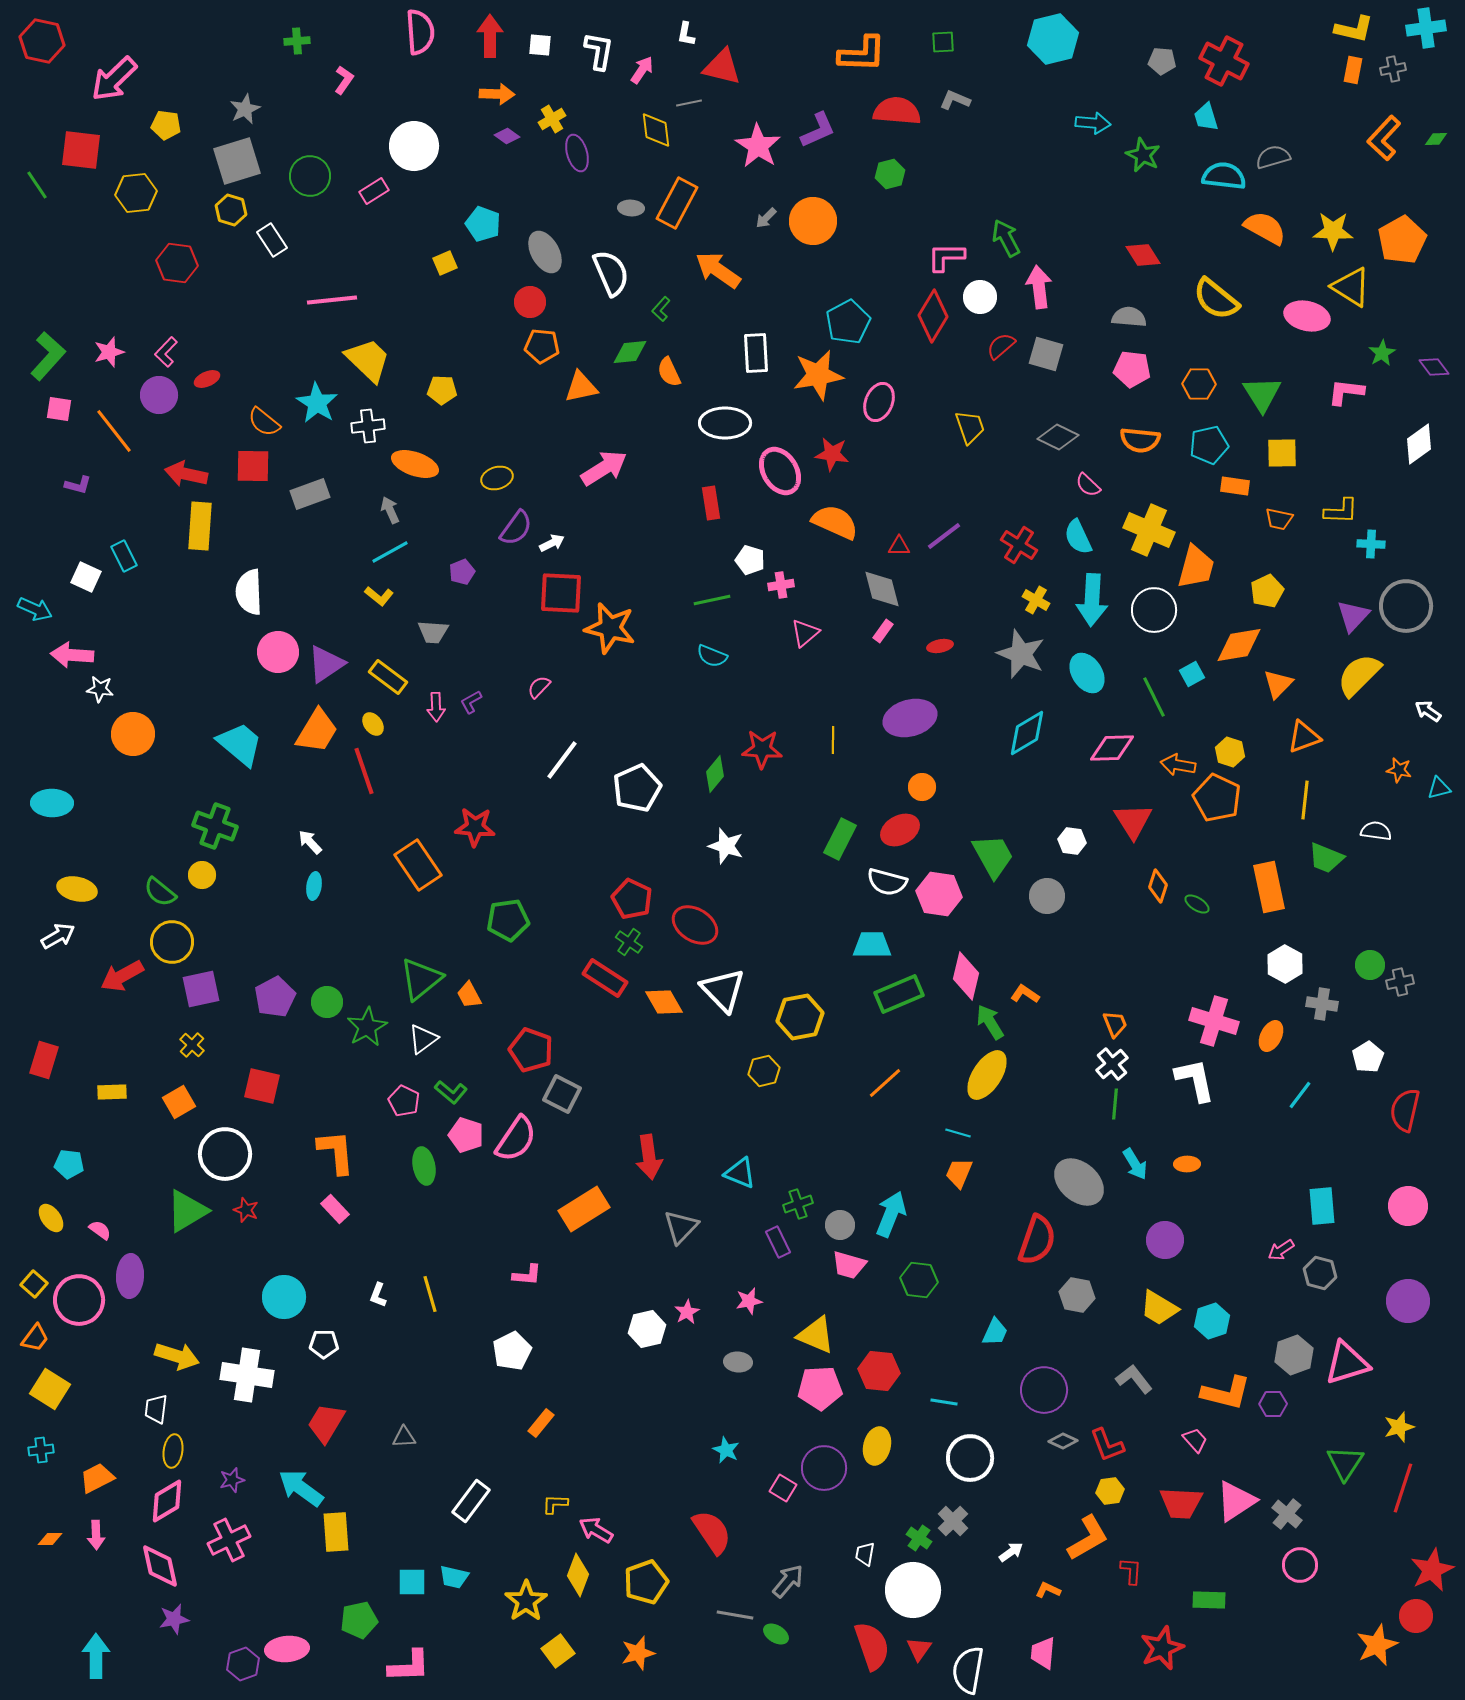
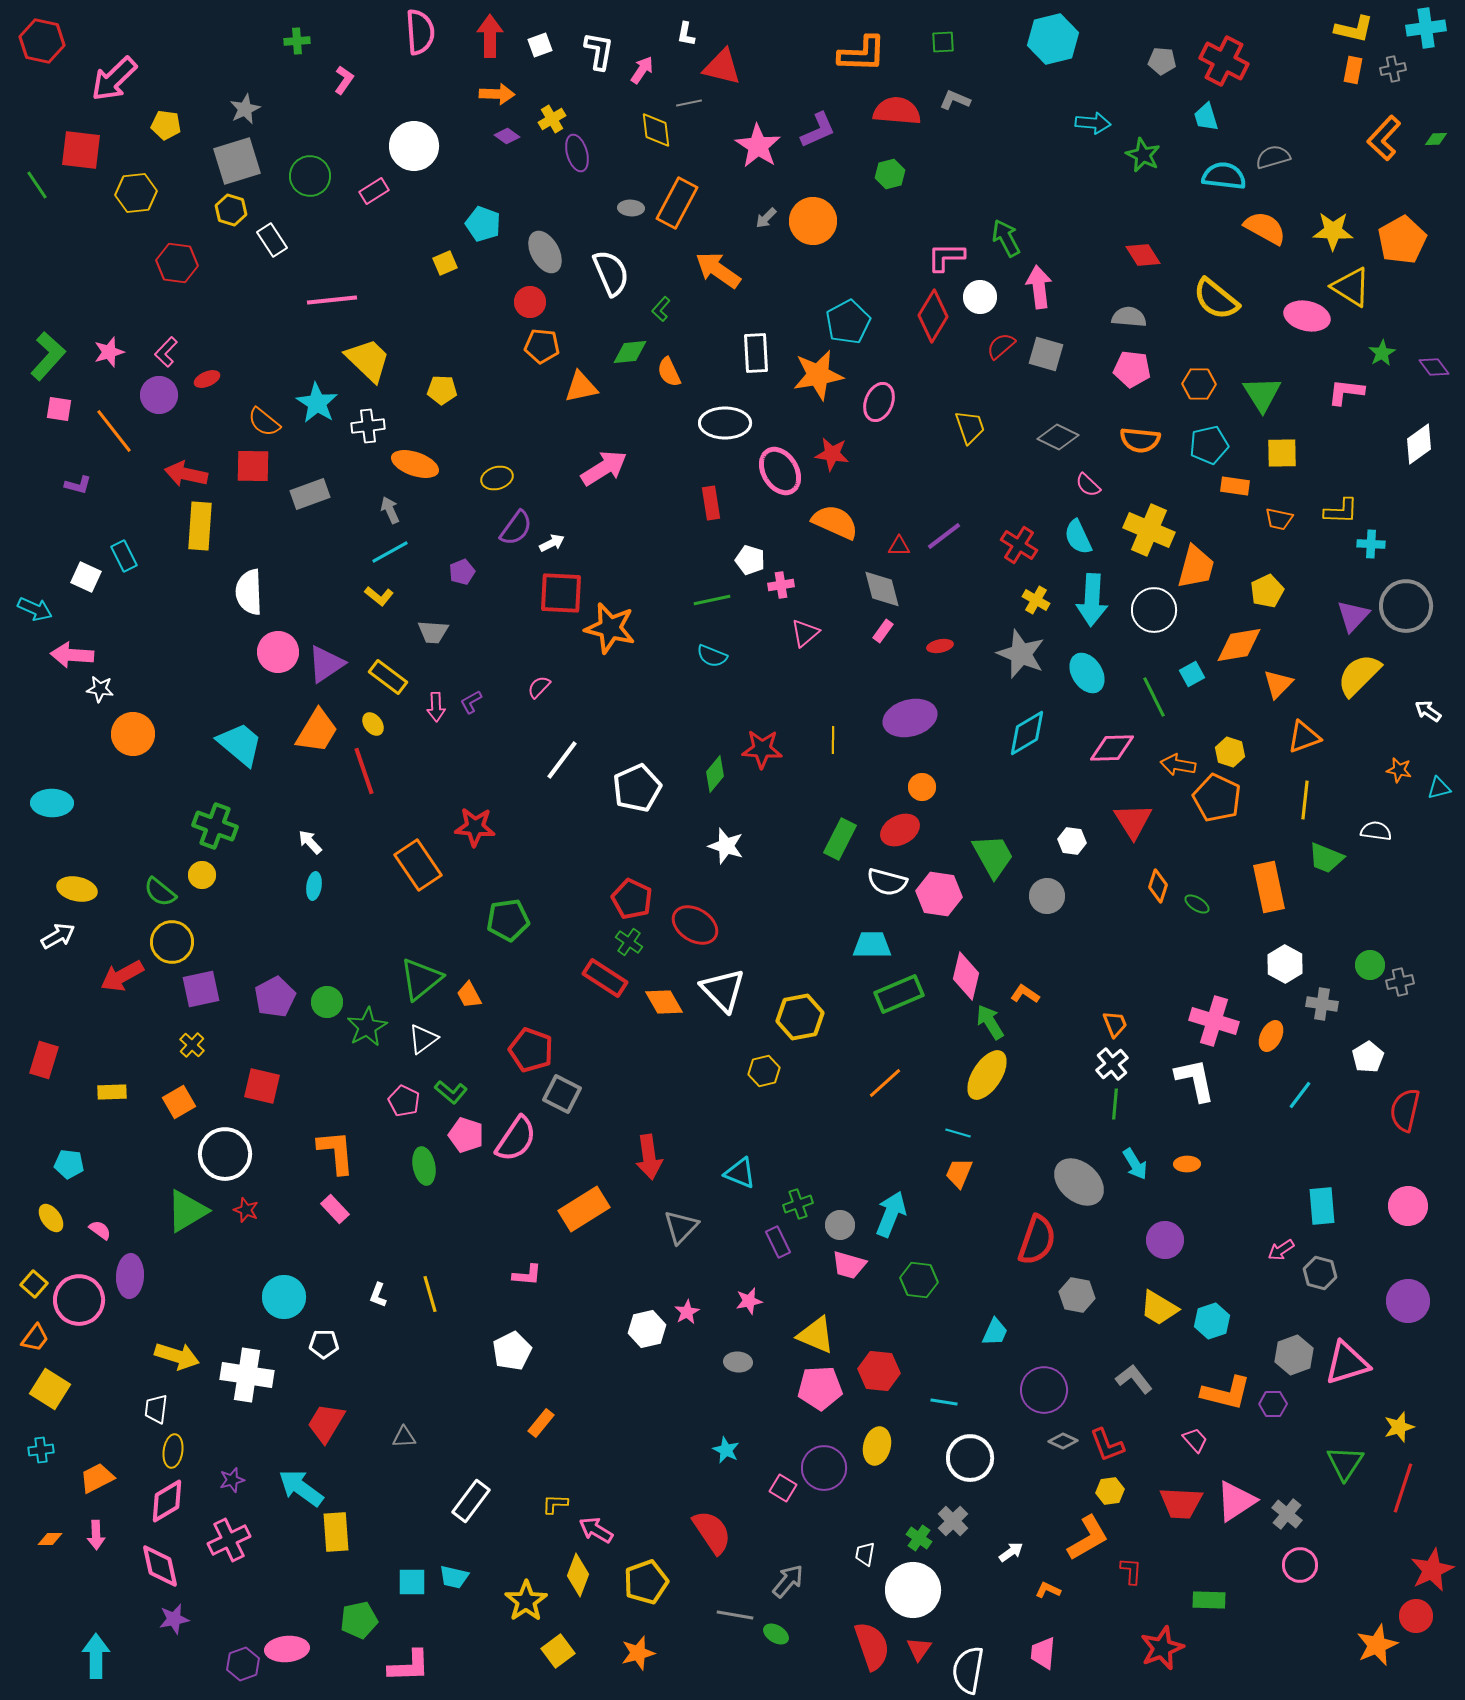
white square at (540, 45): rotated 25 degrees counterclockwise
